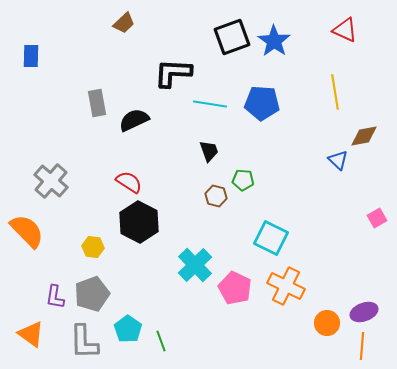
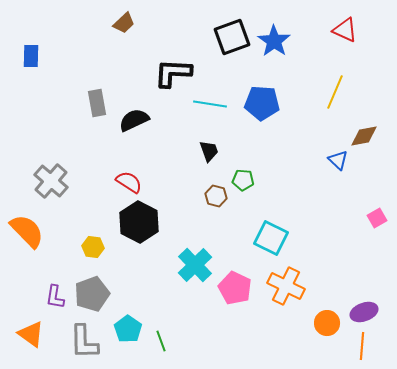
yellow line: rotated 32 degrees clockwise
